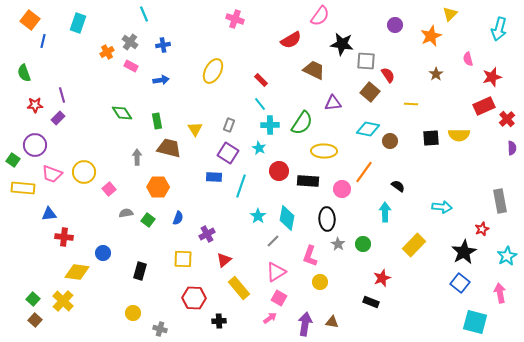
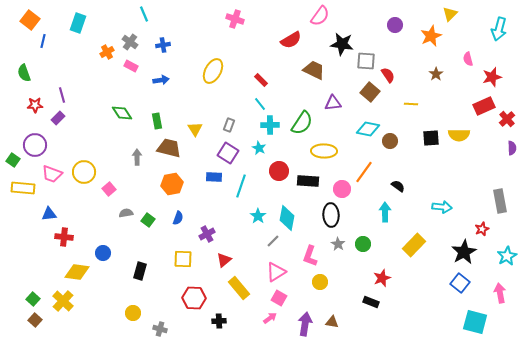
orange hexagon at (158, 187): moved 14 px right, 3 px up; rotated 10 degrees counterclockwise
black ellipse at (327, 219): moved 4 px right, 4 px up
